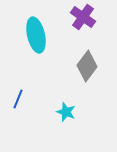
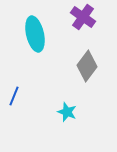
cyan ellipse: moved 1 px left, 1 px up
blue line: moved 4 px left, 3 px up
cyan star: moved 1 px right
